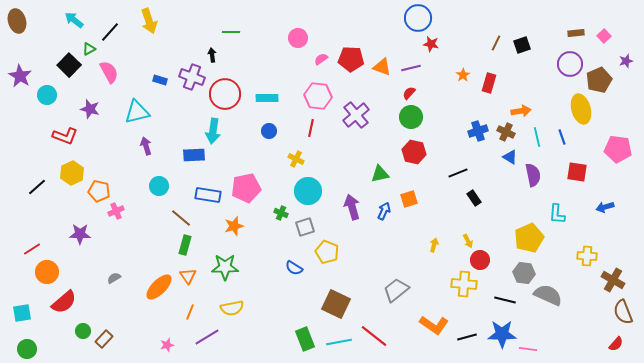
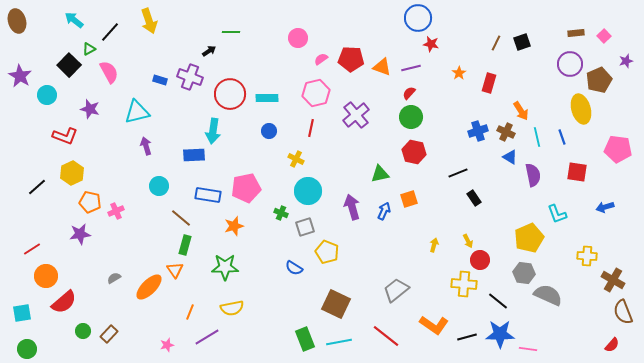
black square at (522, 45): moved 3 px up
black arrow at (212, 55): moved 3 px left, 4 px up; rotated 64 degrees clockwise
orange star at (463, 75): moved 4 px left, 2 px up
purple cross at (192, 77): moved 2 px left
red circle at (225, 94): moved 5 px right
pink hexagon at (318, 96): moved 2 px left, 3 px up; rotated 20 degrees counterclockwise
orange arrow at (521, 111): rotated 66 degrees clockwise
orange pentagon at (99, 191): moved 9 px left, 11 px down
cyan L-shape at (557, 214): rotated 25 degrees counterclockwise
purple star at (80, 234): rotated 10 degrees counterclockwise
orange circle at (47, 272): moved 1 px left, 4 px down
orange triangle at (188, 276): moved 13 px left, 6 px up
orange ellipse at (159, 287): moved 10 px left
black line at (505, 300): moved 7 px left, 1 px down; rotated 25 degrees clockwise
blue star at (502, 334): moved 2 px left
red line at (374, 336): moved 12 px right
brown rectangle at (104, 339): moved 5 px right, 5 px up
red semicircle at (616, 344): moved 4 px left, 1 px down
